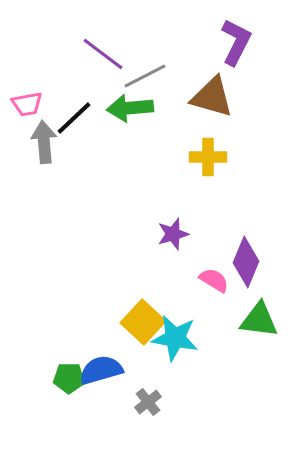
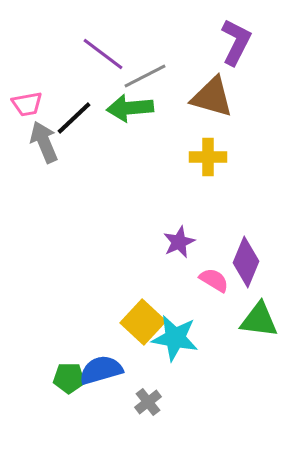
gray arrow: rotated 18 degrees counterclockwise
purple star: moved 6 px right, 8 px down; rotated 8 degrees counterclockwise
